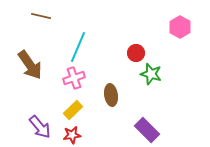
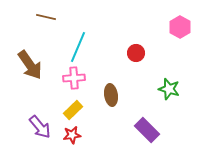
brown line: moved 5 px right, 1 px down
green star: moved 18 px right, 15 px down
pink cross: rotated 15 degrees clockwise
